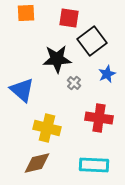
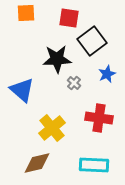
yellow cross: moved 5 px right; rotated 36 degrees clockwise
